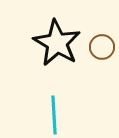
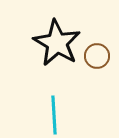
brown circle: moved 5 px left, 9 px down
